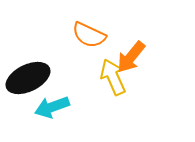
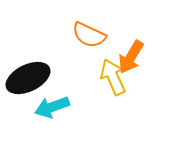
orange arrow: rotated 8 degrees counterclockwise
